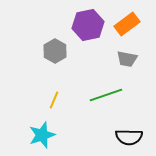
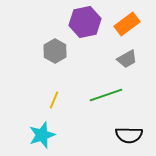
purple hexagon: moved 3 px left, 3 px up
gray trapezoid: rotated 40 degrees counterclockwise
black semicircle: moved 2 px up
